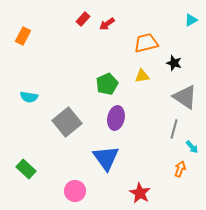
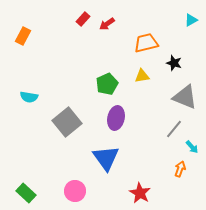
gray triangle: rotated 12 degrees counterclockwise
gray line: rotated 24 degrees clockwise
green rectangle: moved 24 px down
